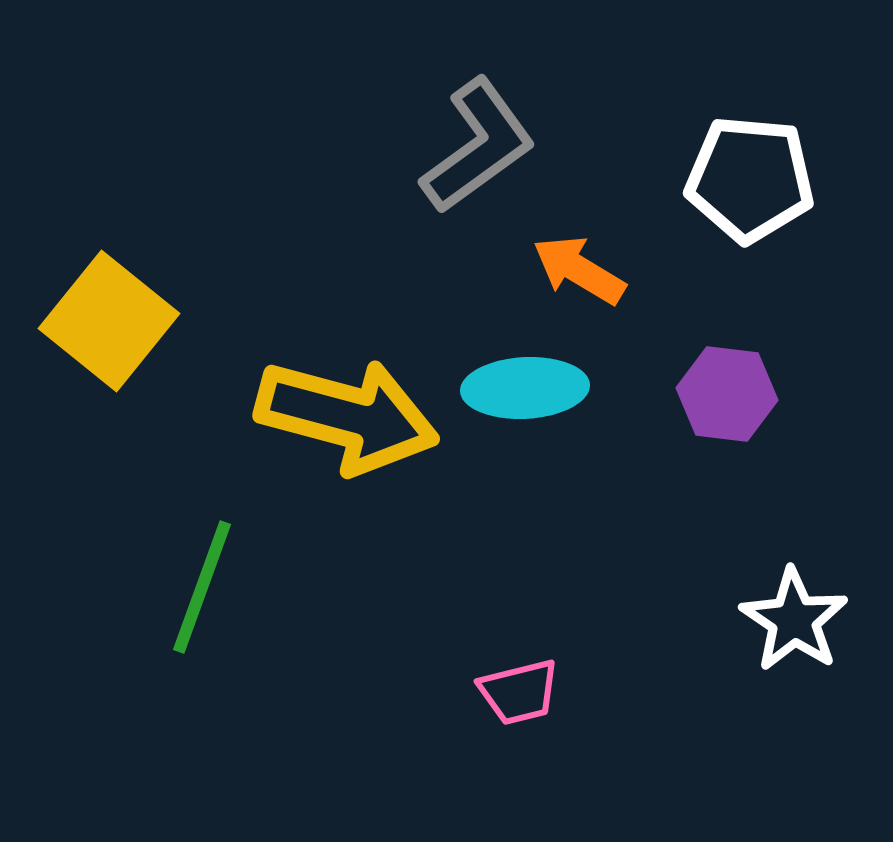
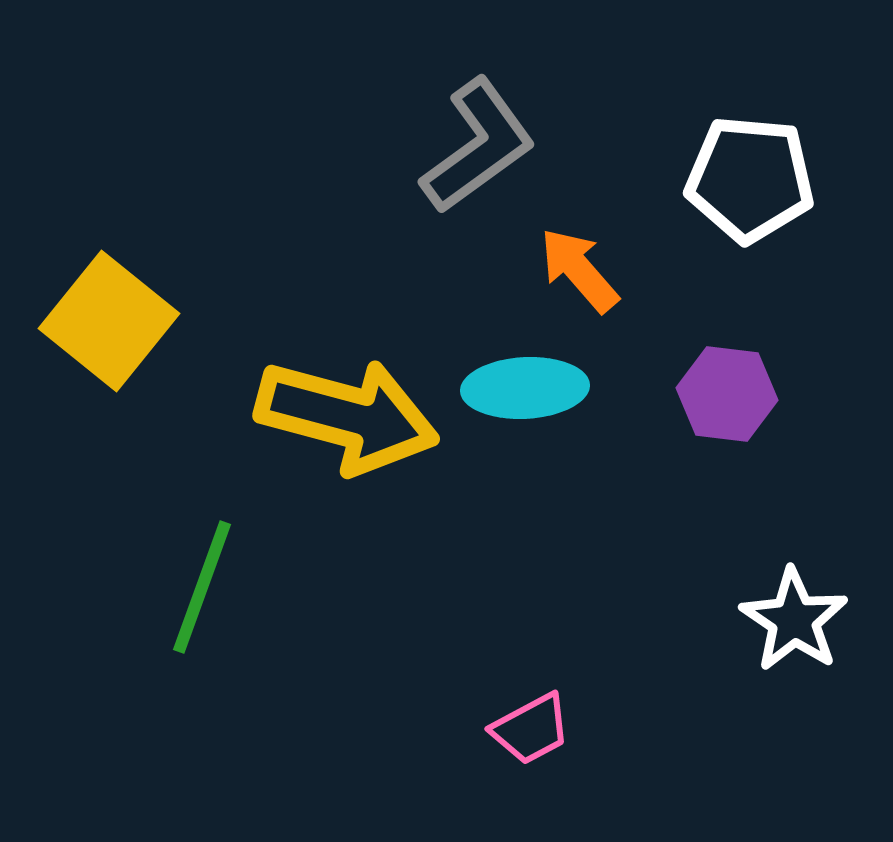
orange arrow: rotated 18 degrees clockwise
pink trapezoid: moved 12 px right, 37 px down; rotated 14 degrees counterclockwise
